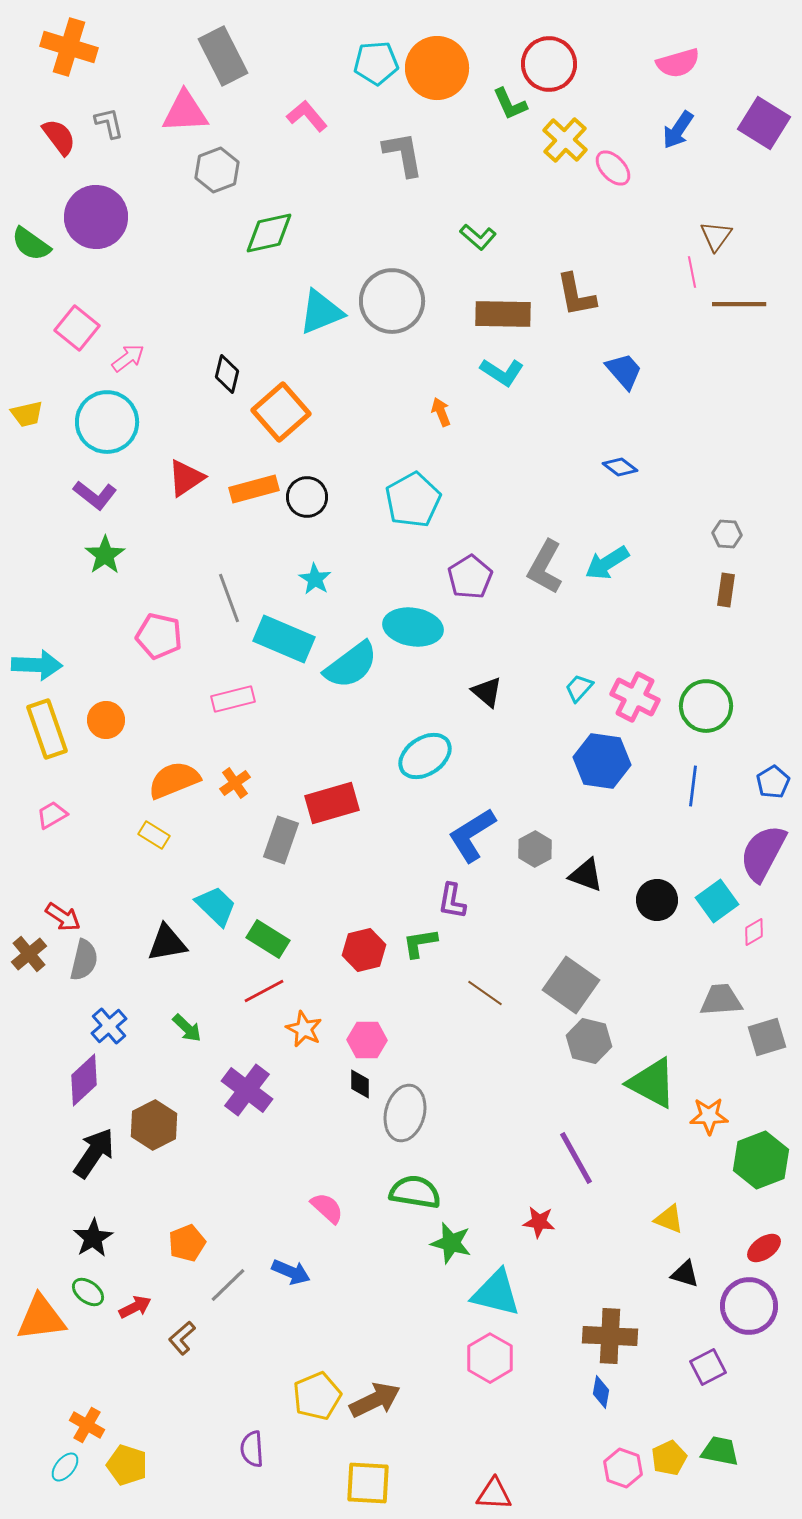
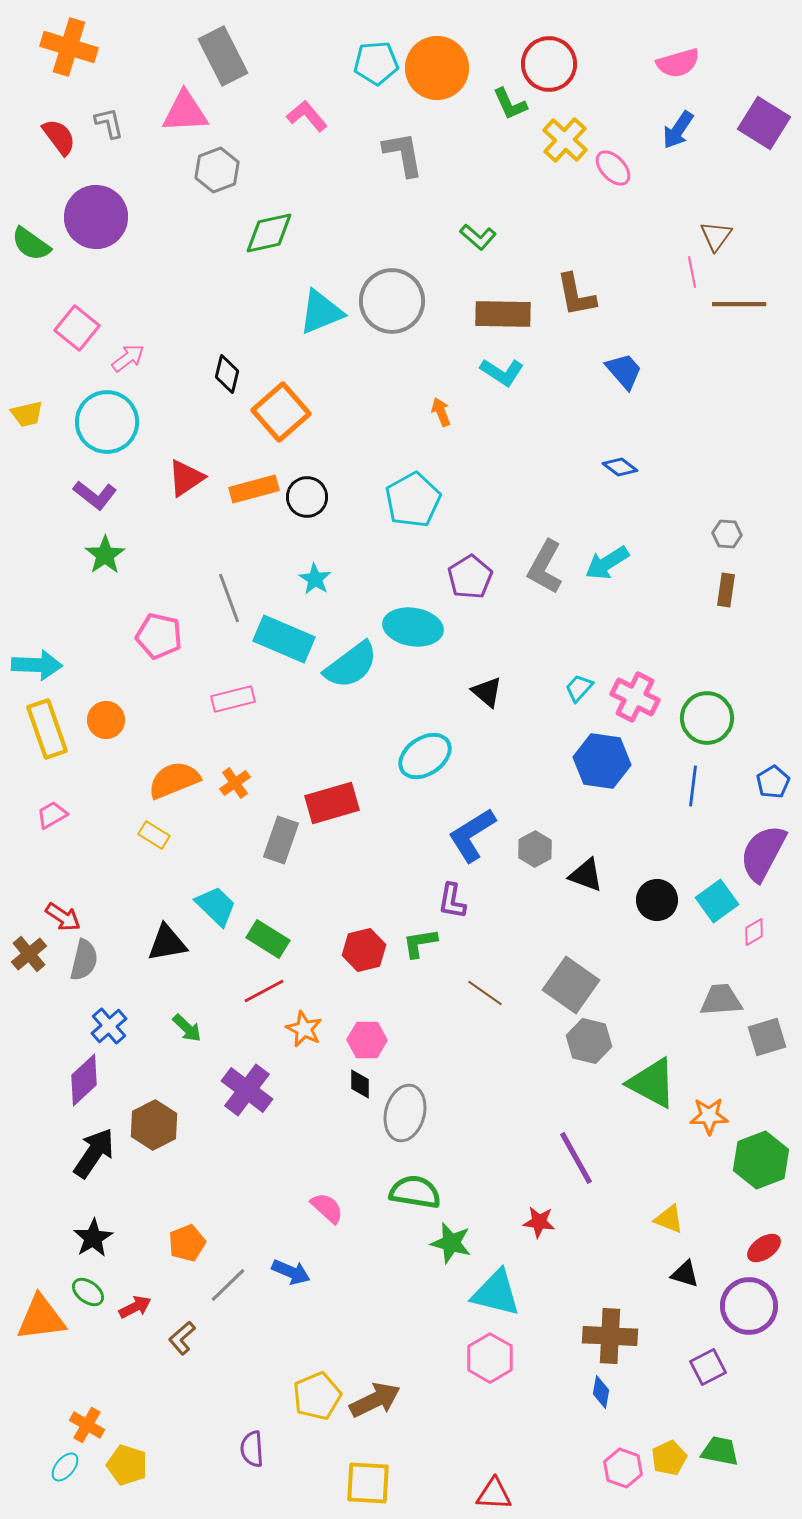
green circle at (706, 706): moved 1 px right, 12 px down
